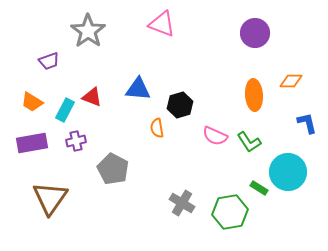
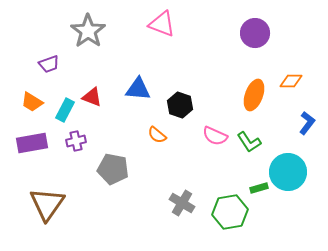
purple trapezoid: moved 3 px down
orange ellipse: rotated 24 degrees clockwise
black hexagon: rotated 25 degrees counterclockwise
blue L-shape: rotated 50 degrees clockwise
orange semicircle: moved 7 px down; rotated 42 degrees counterclockwise
gray pentagon: rotated 16 degrees counterclockwise
green rectangle: rotated 48 degrees counterclockwise
brown triangle: moved 3 px left, 6 px down
